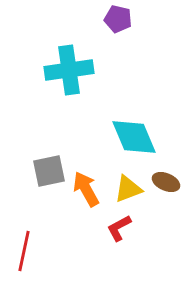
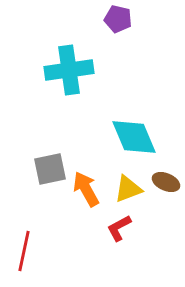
gray square: moved 1 px right, 2 px up
